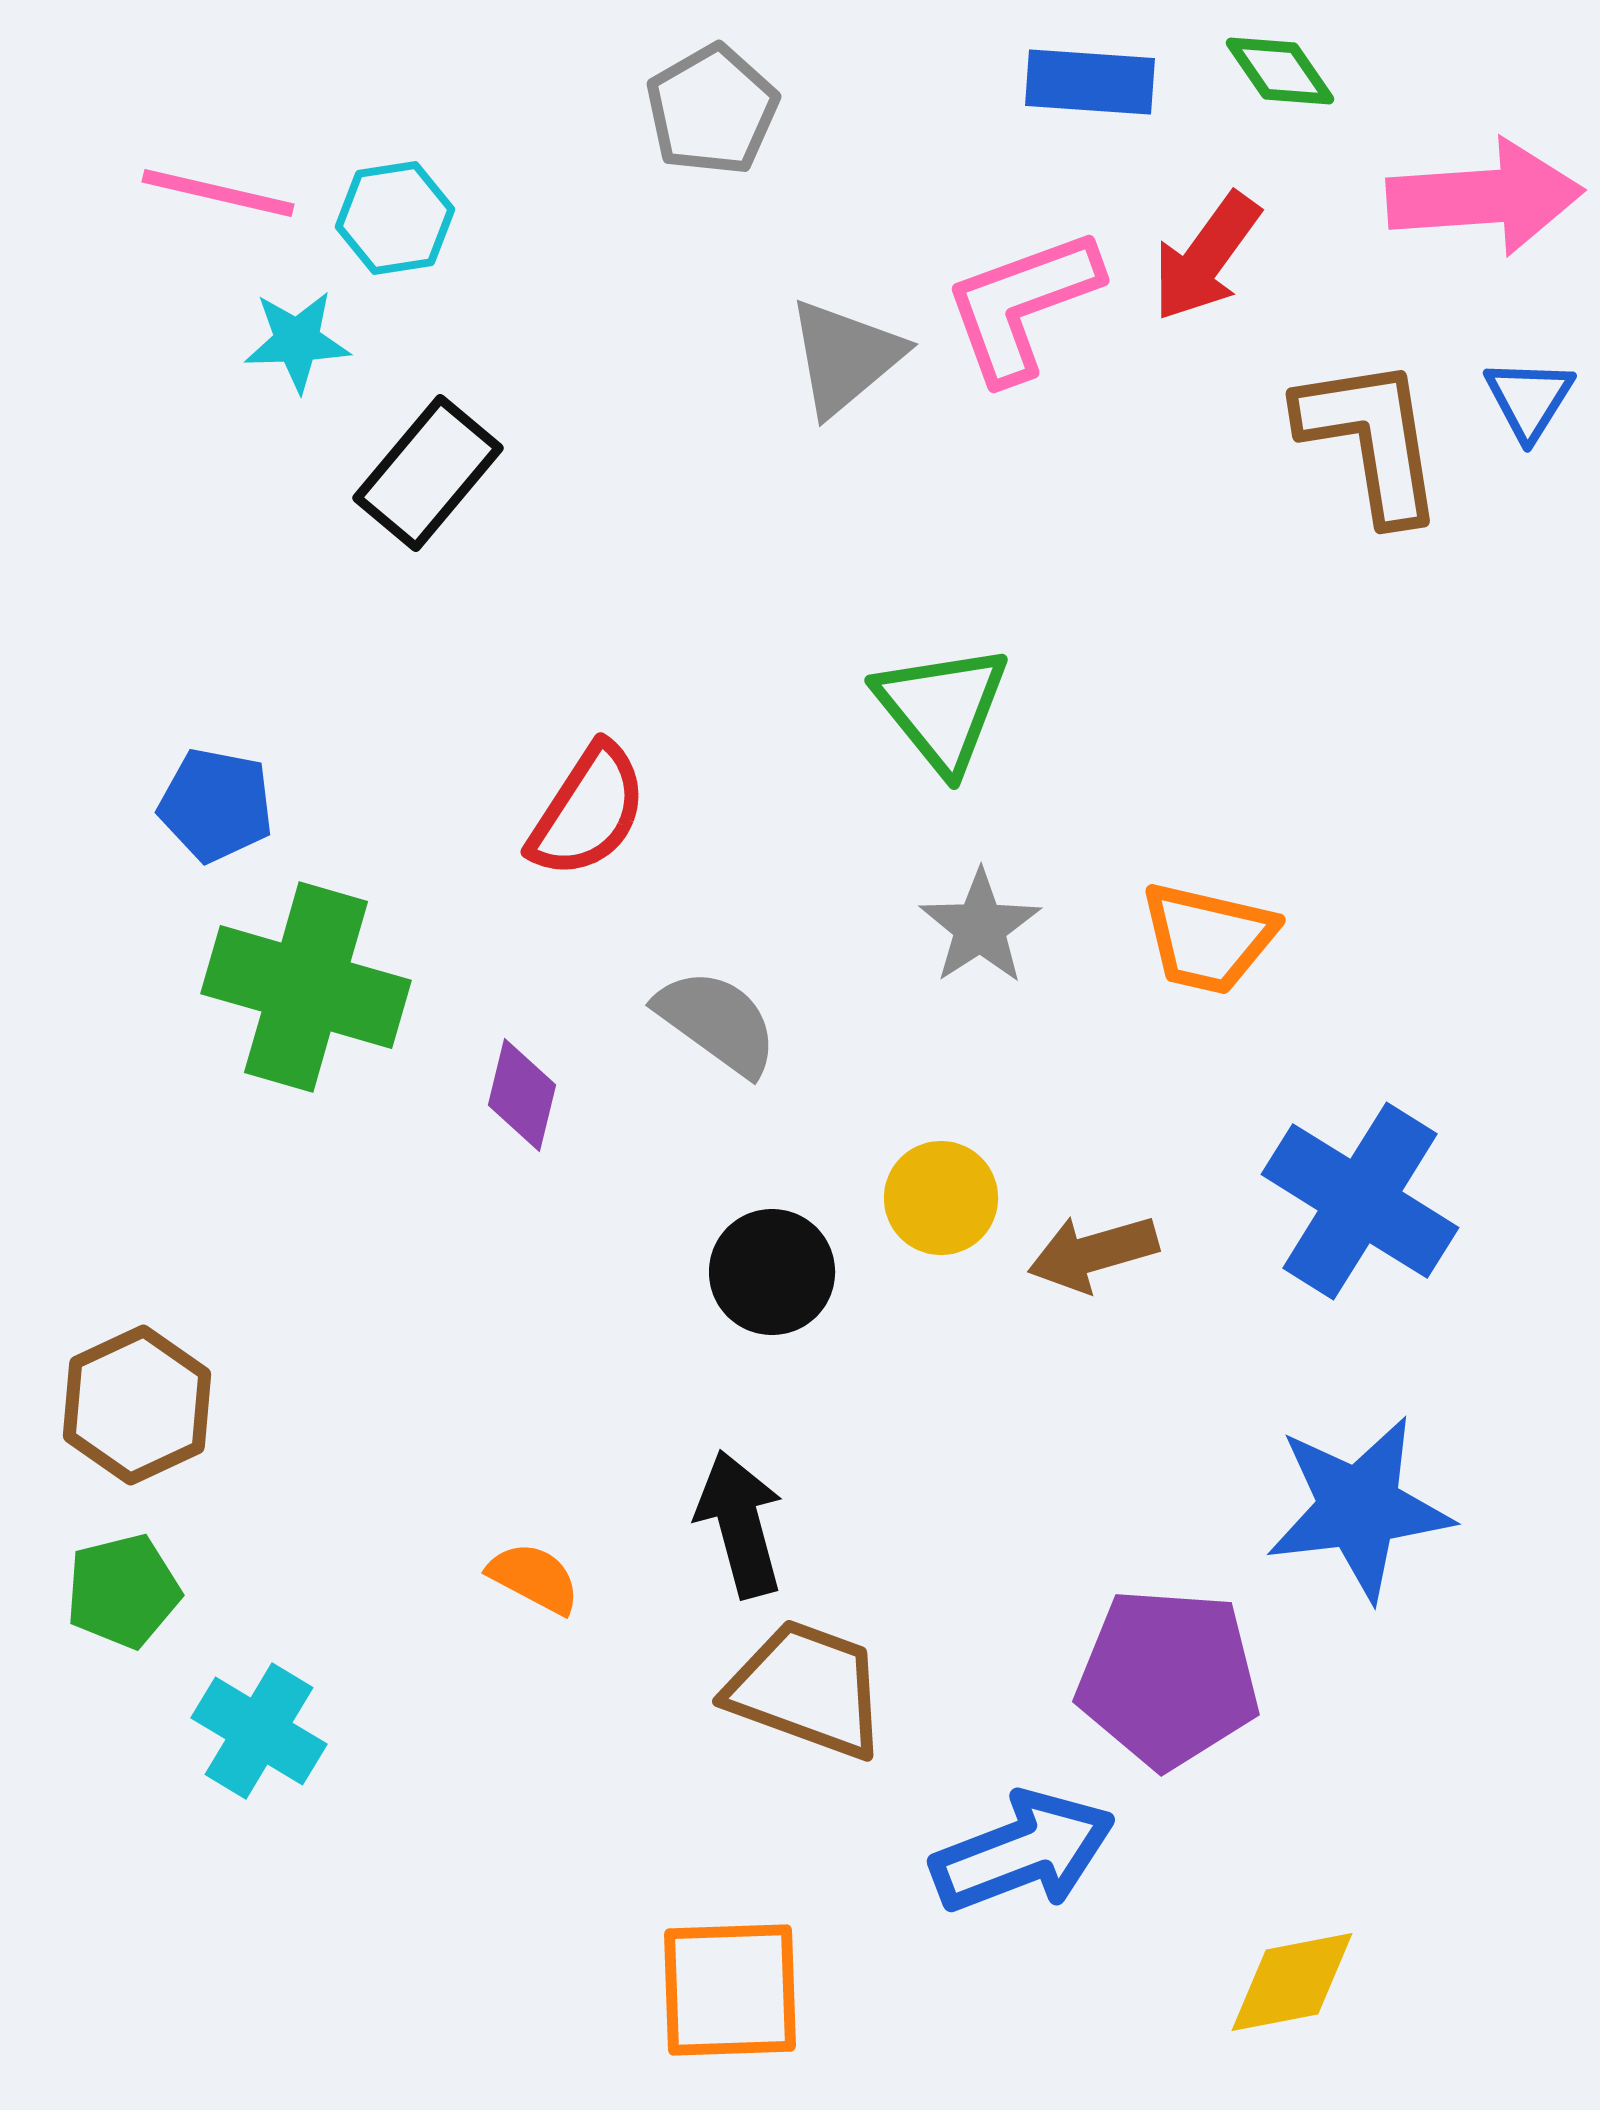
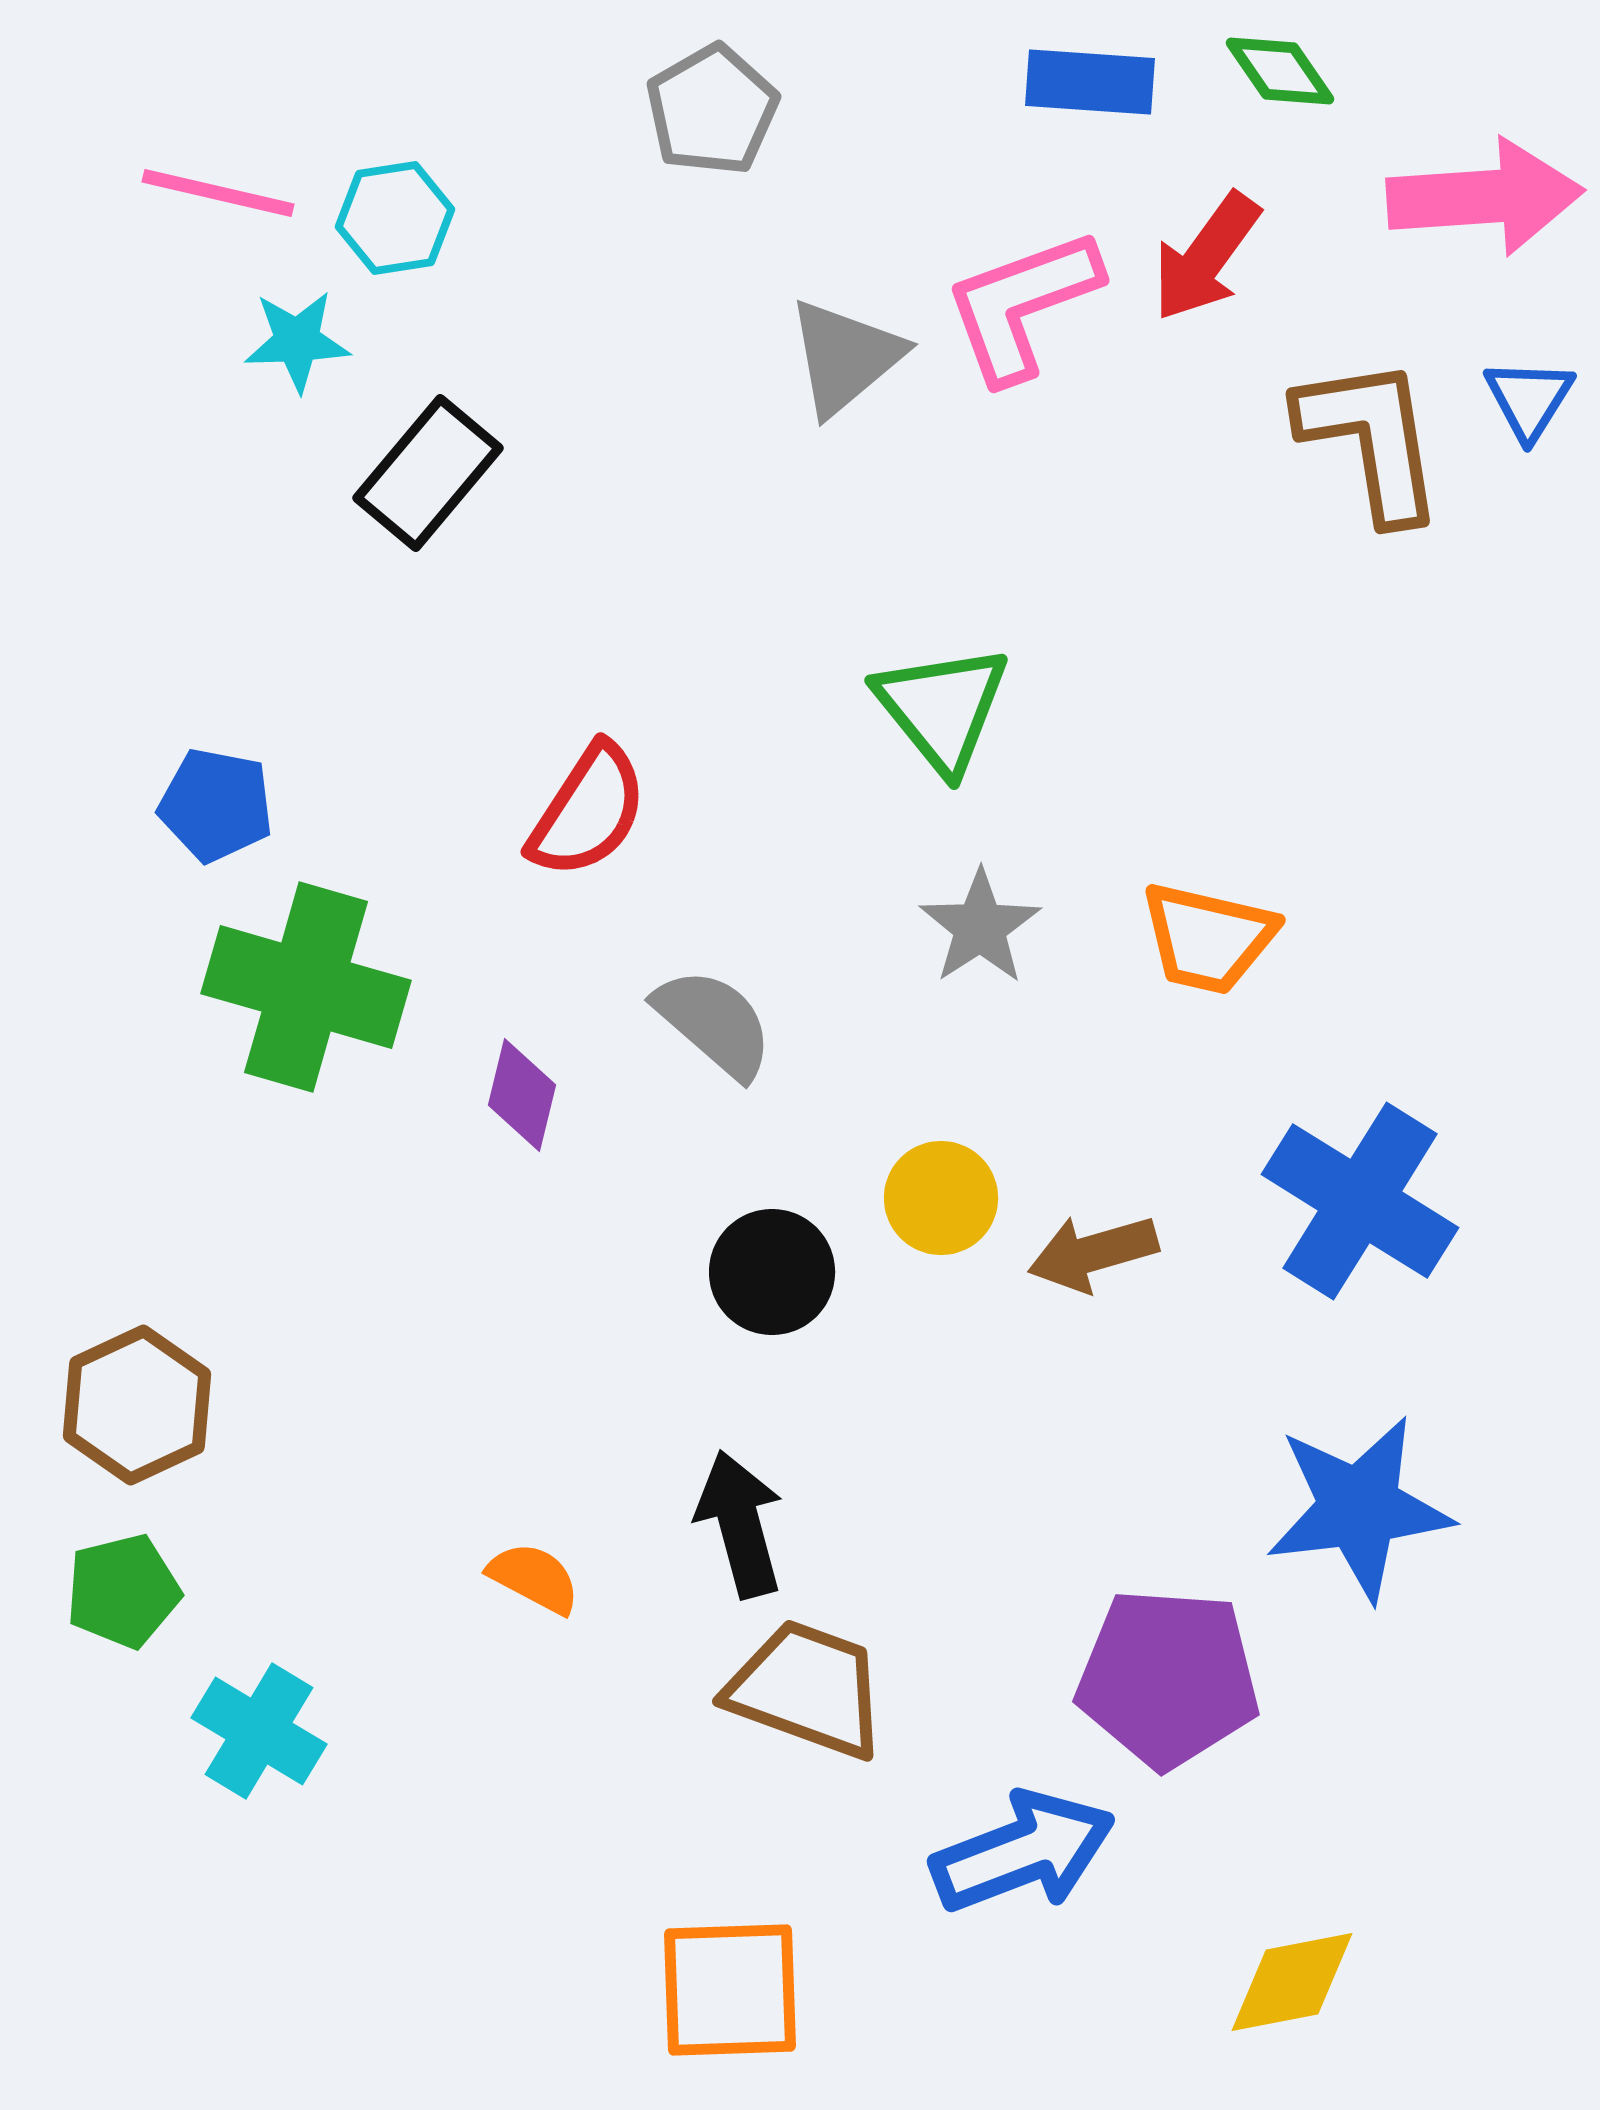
gray semicircle: moved 3 px left, 1 px down; rotated 5 degrees clockwise
